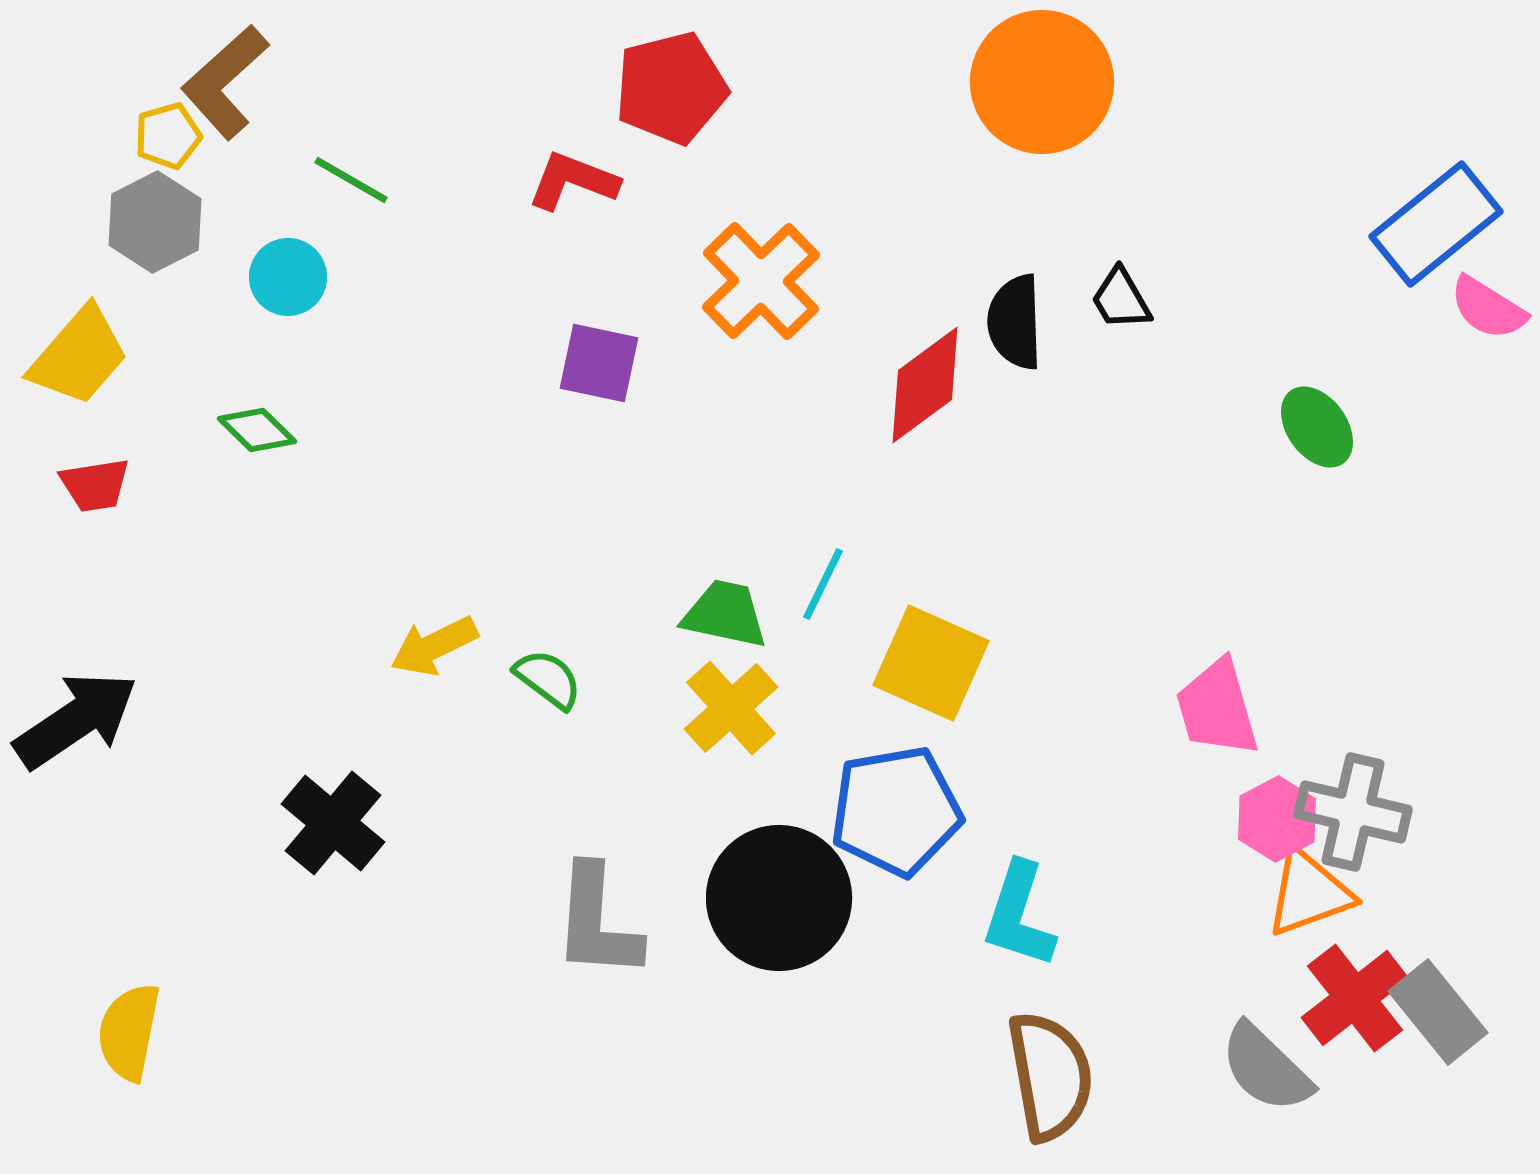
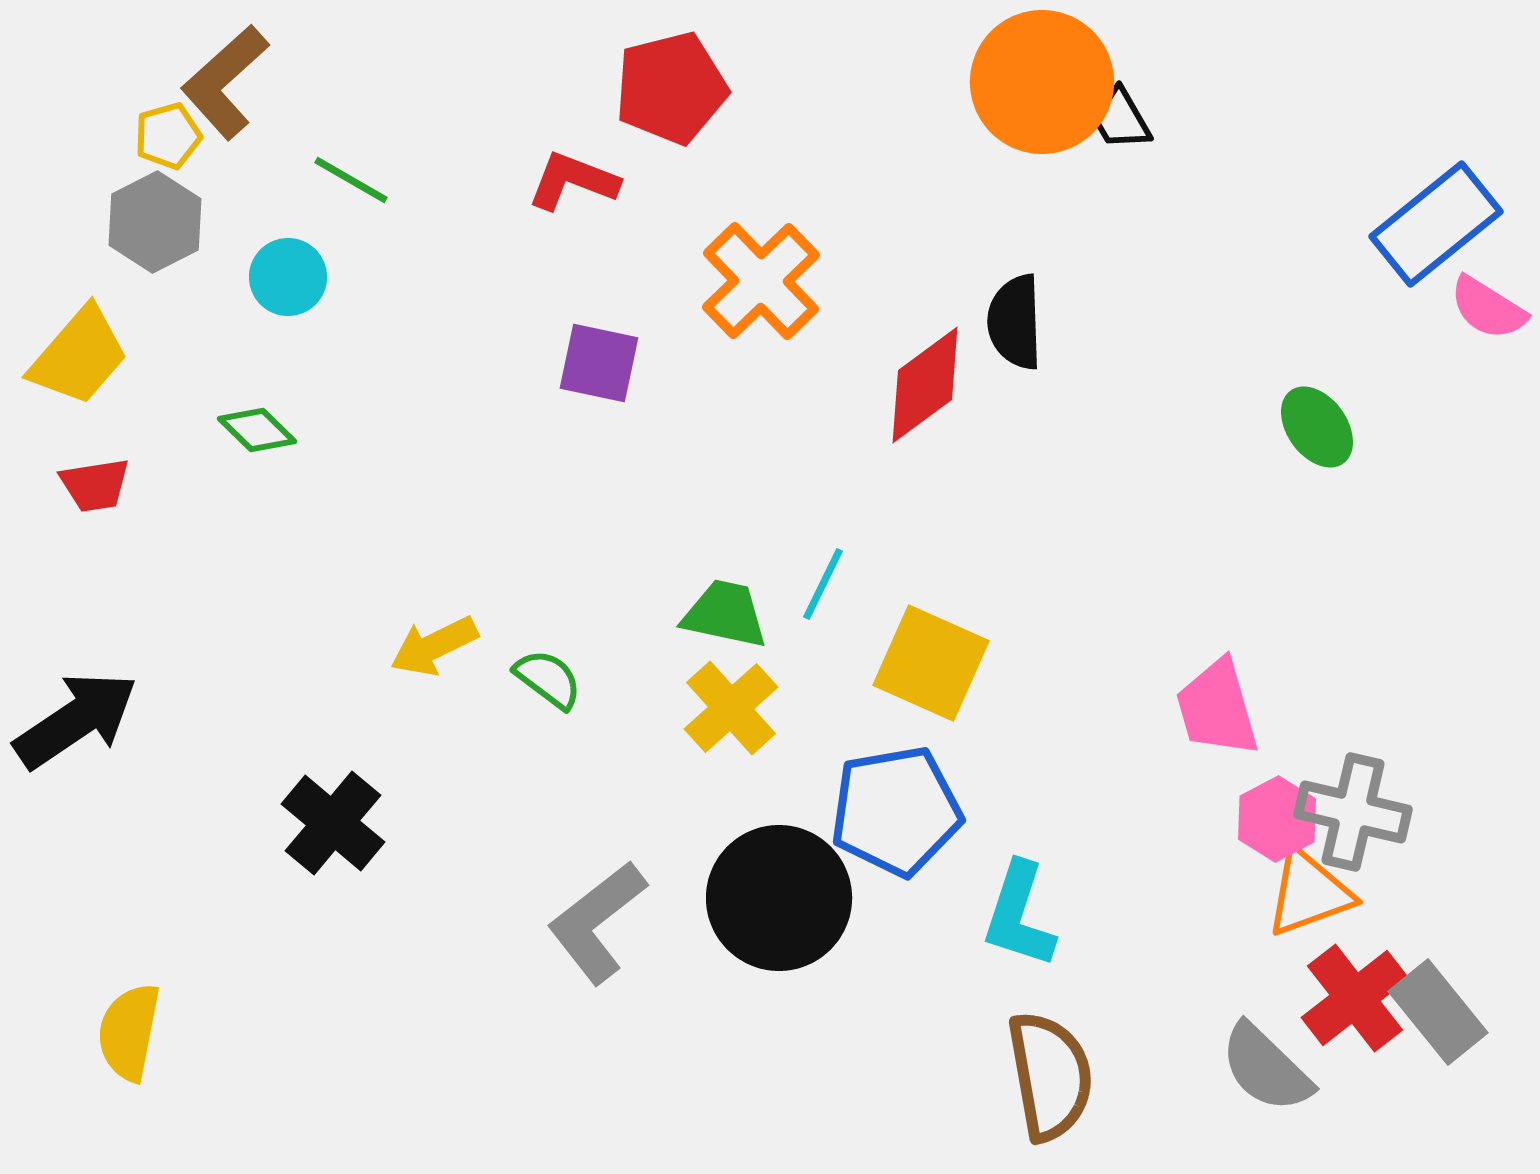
black trapezoid: moved 180 px up
gray L-shape: rotated 48 degrees clockwise
